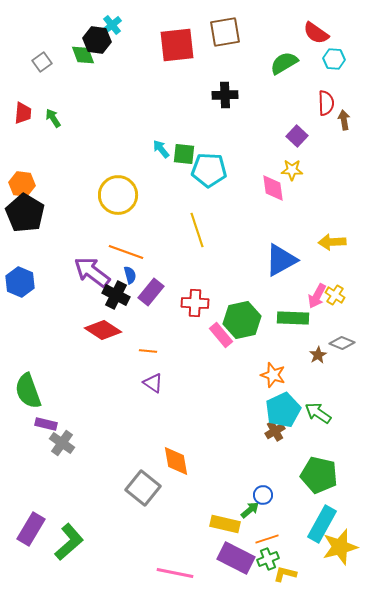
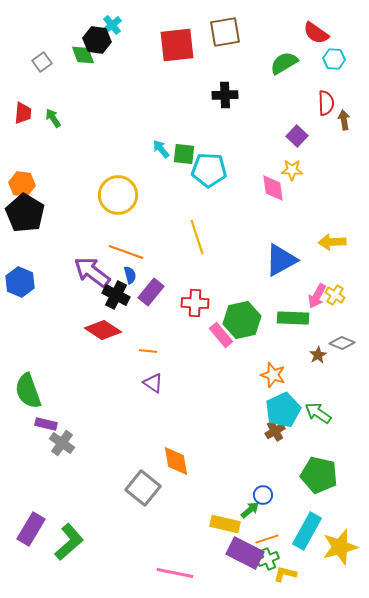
yellow line at (197, 230): moved 7 px down
cyan rectangle at (322, 524): moved 15 px left, 7 px down
purple rectangle at (236, 558): moved 9 px right, 5 px up
